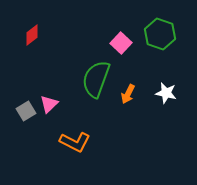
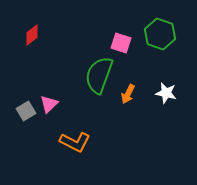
pink square: rotated 25 degrees counterclockwise
green semicircle: moved 3 px right, 4 px up
